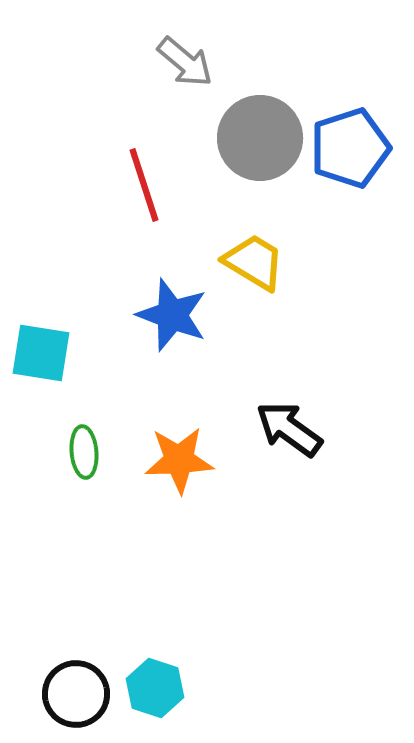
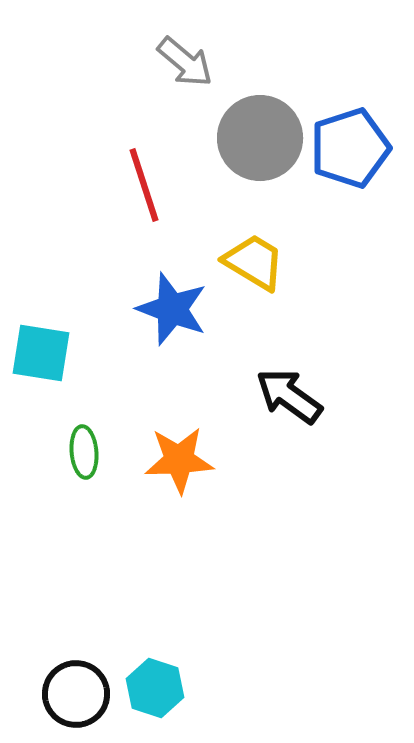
blue star: moved 6 px up
black arrow: moved 33 px up
